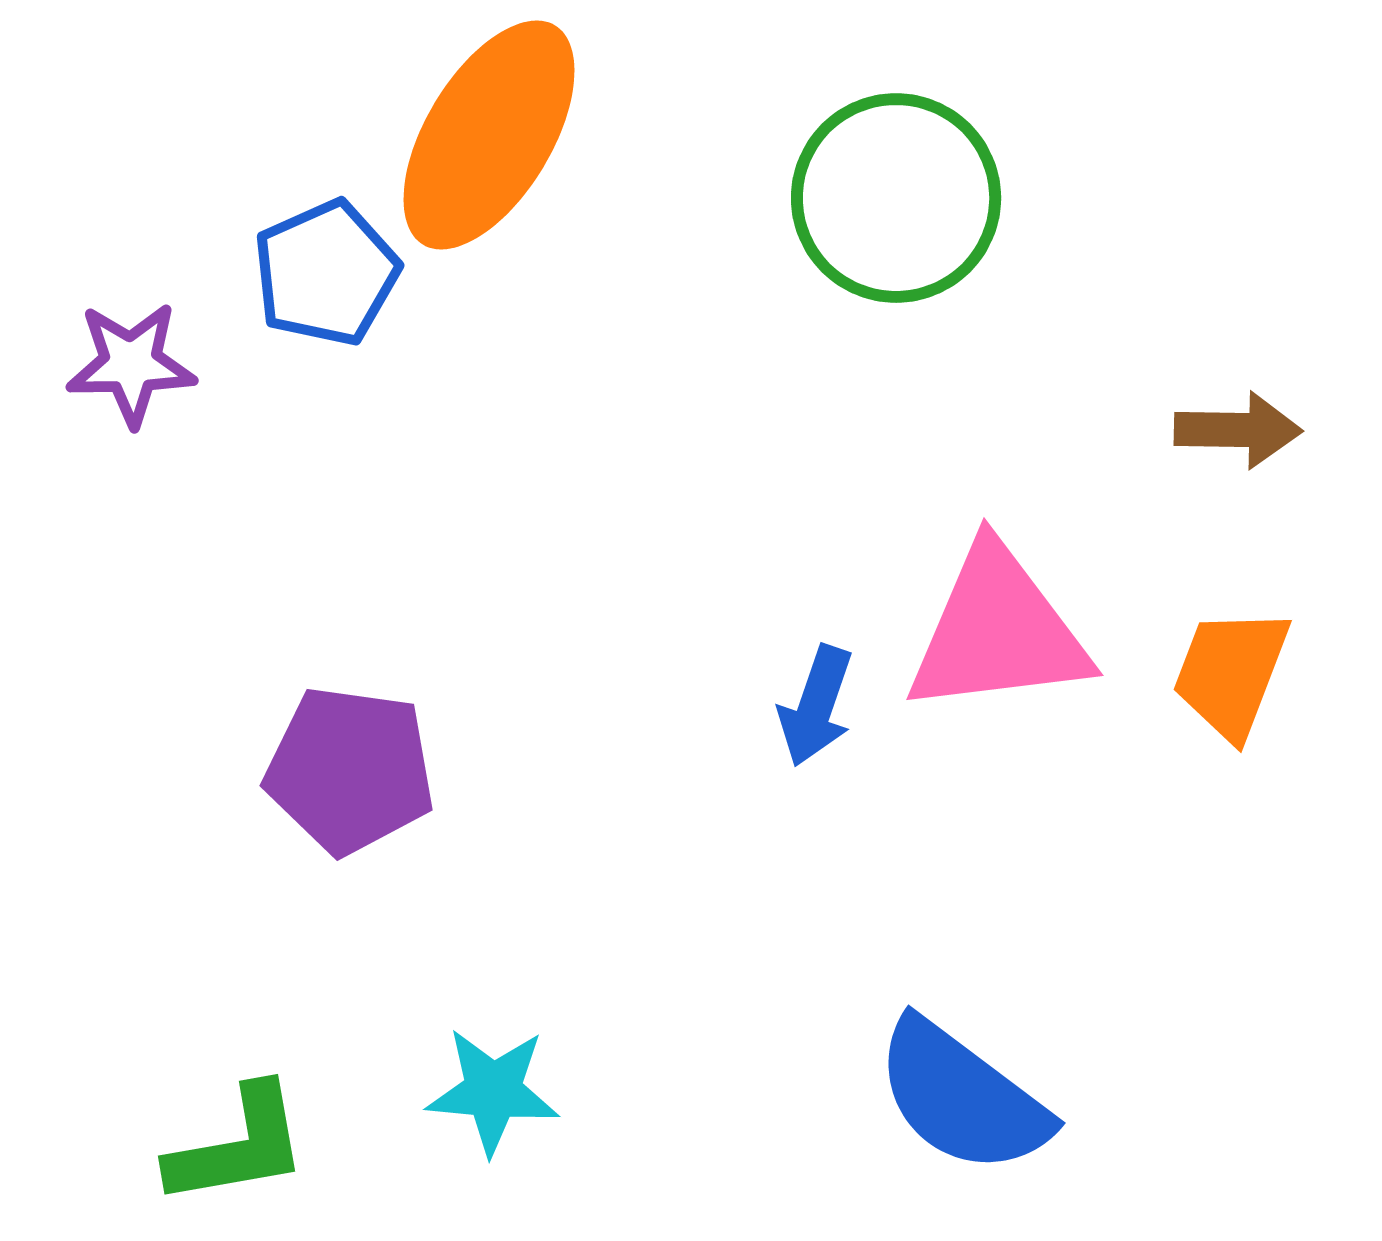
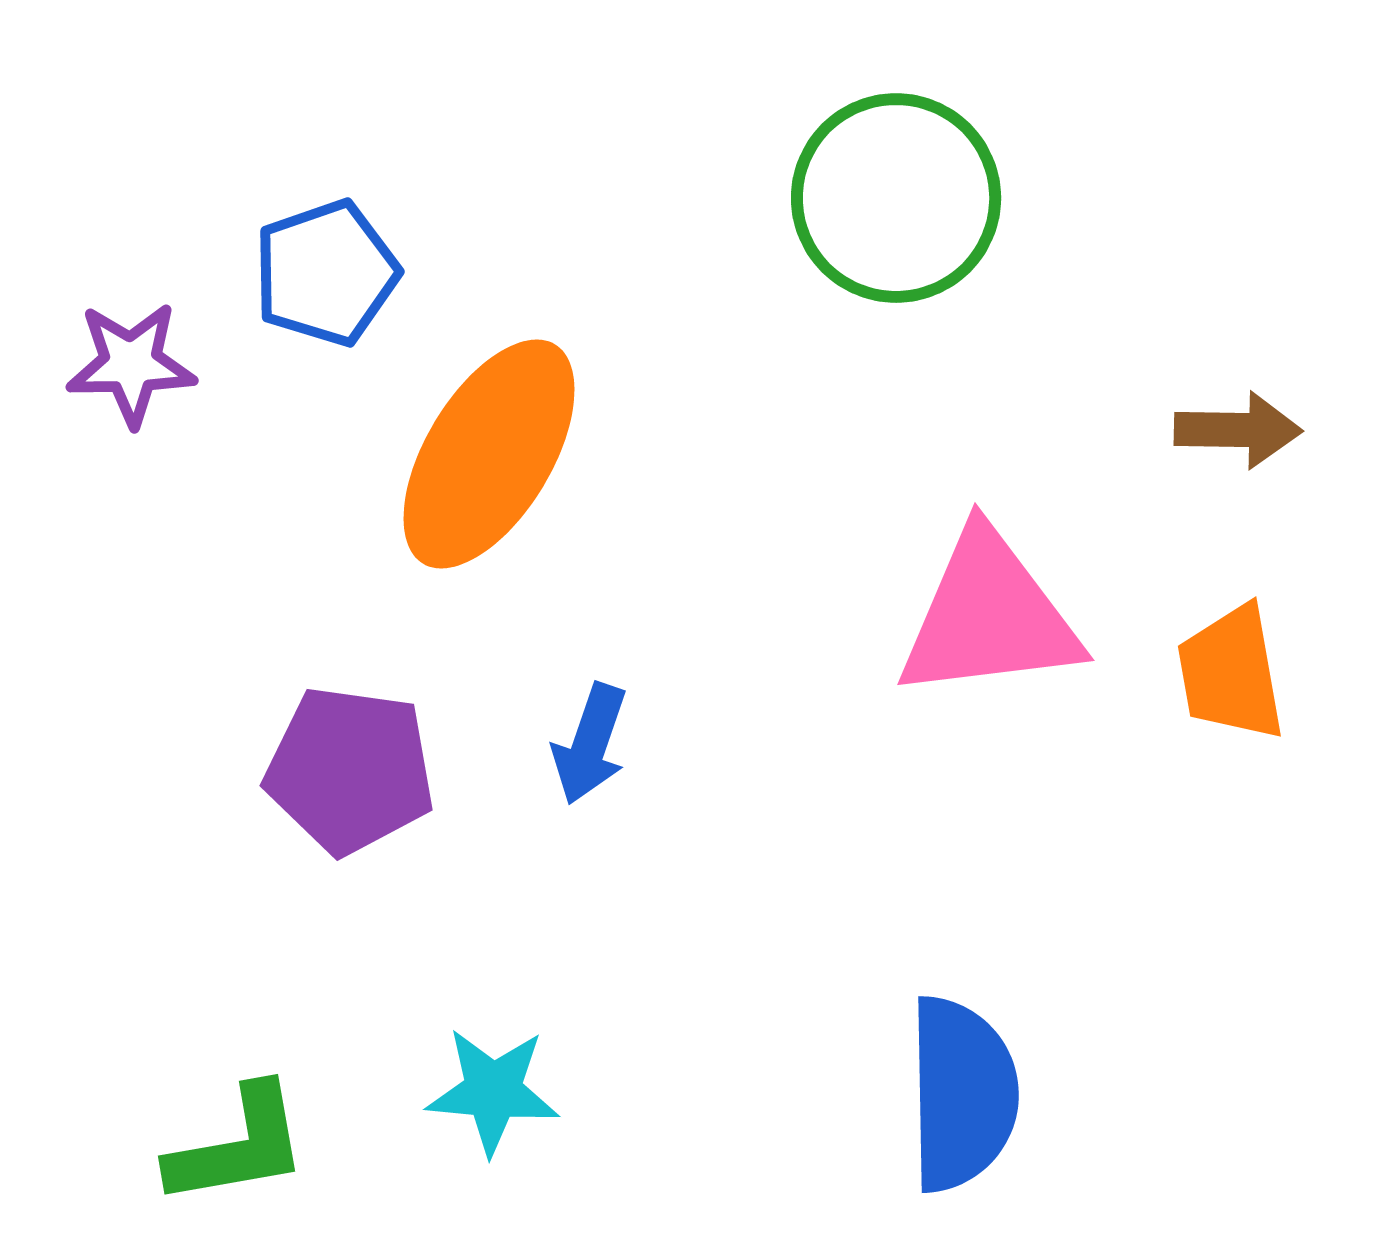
orange ellipse: moved 319 px down
blue pentagon: rotated 5 degrees clockwise
pink triangle: moved 9 px left, 15 px up
orange trapezoid: rotated 31 degrees counterclockwise
blue arrow: moved 226 px left, 38 px down
blue semicircle: moved 3 px up; rotated 128 degrees counterclockwise
